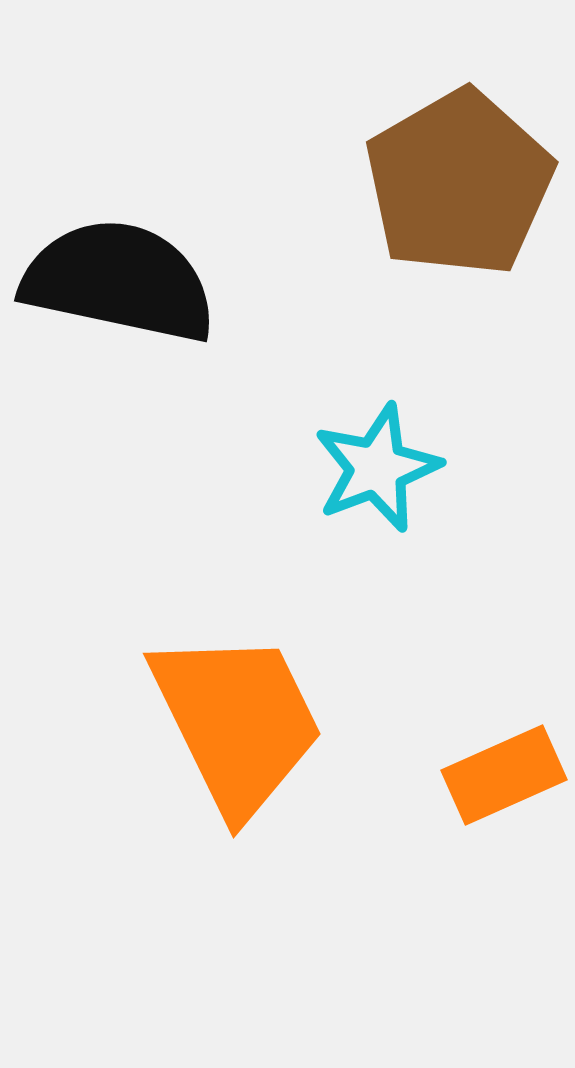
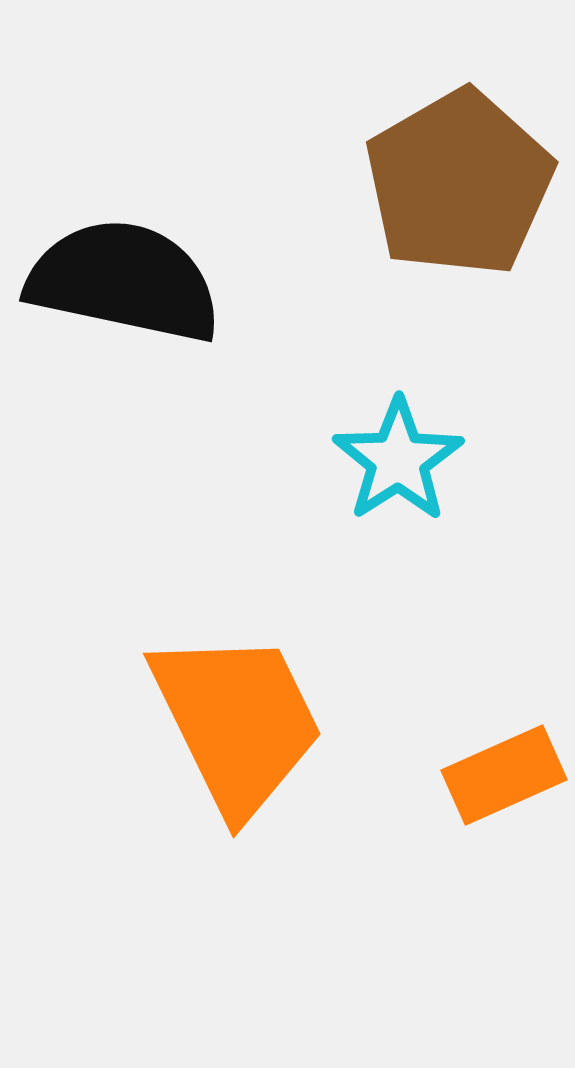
black semicircle: moved 5 px right
cyan star: moved 21 px right, 8 px up; rotated 12 degrees counterclockwise
